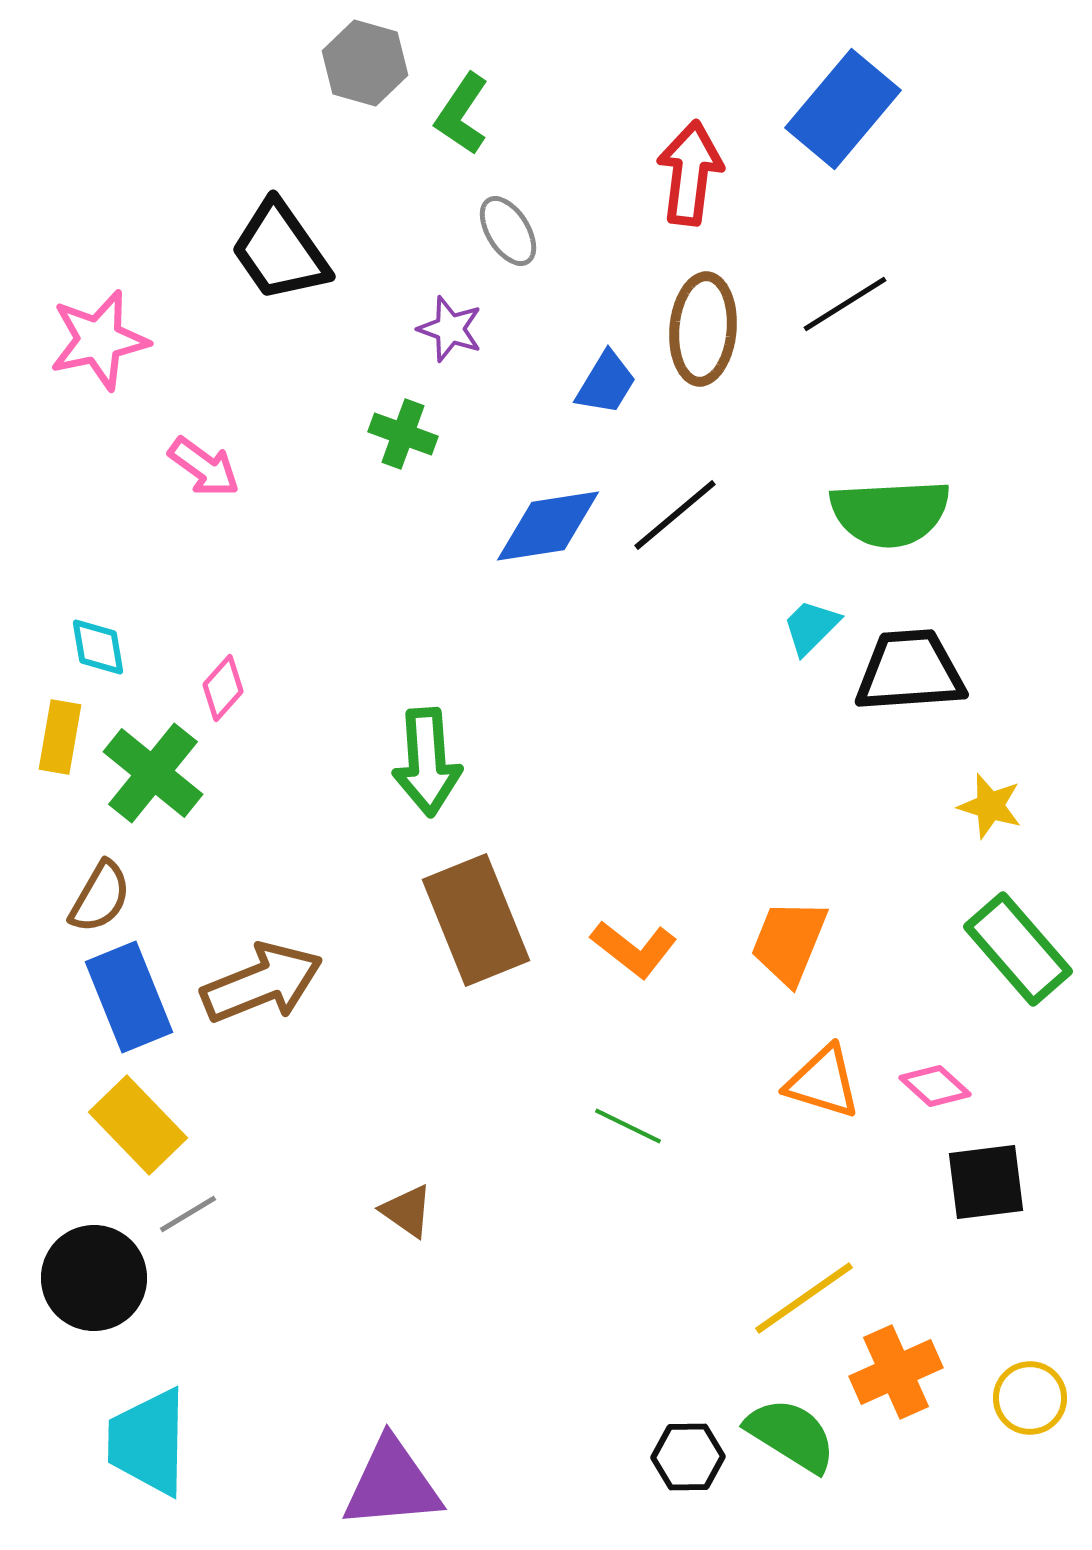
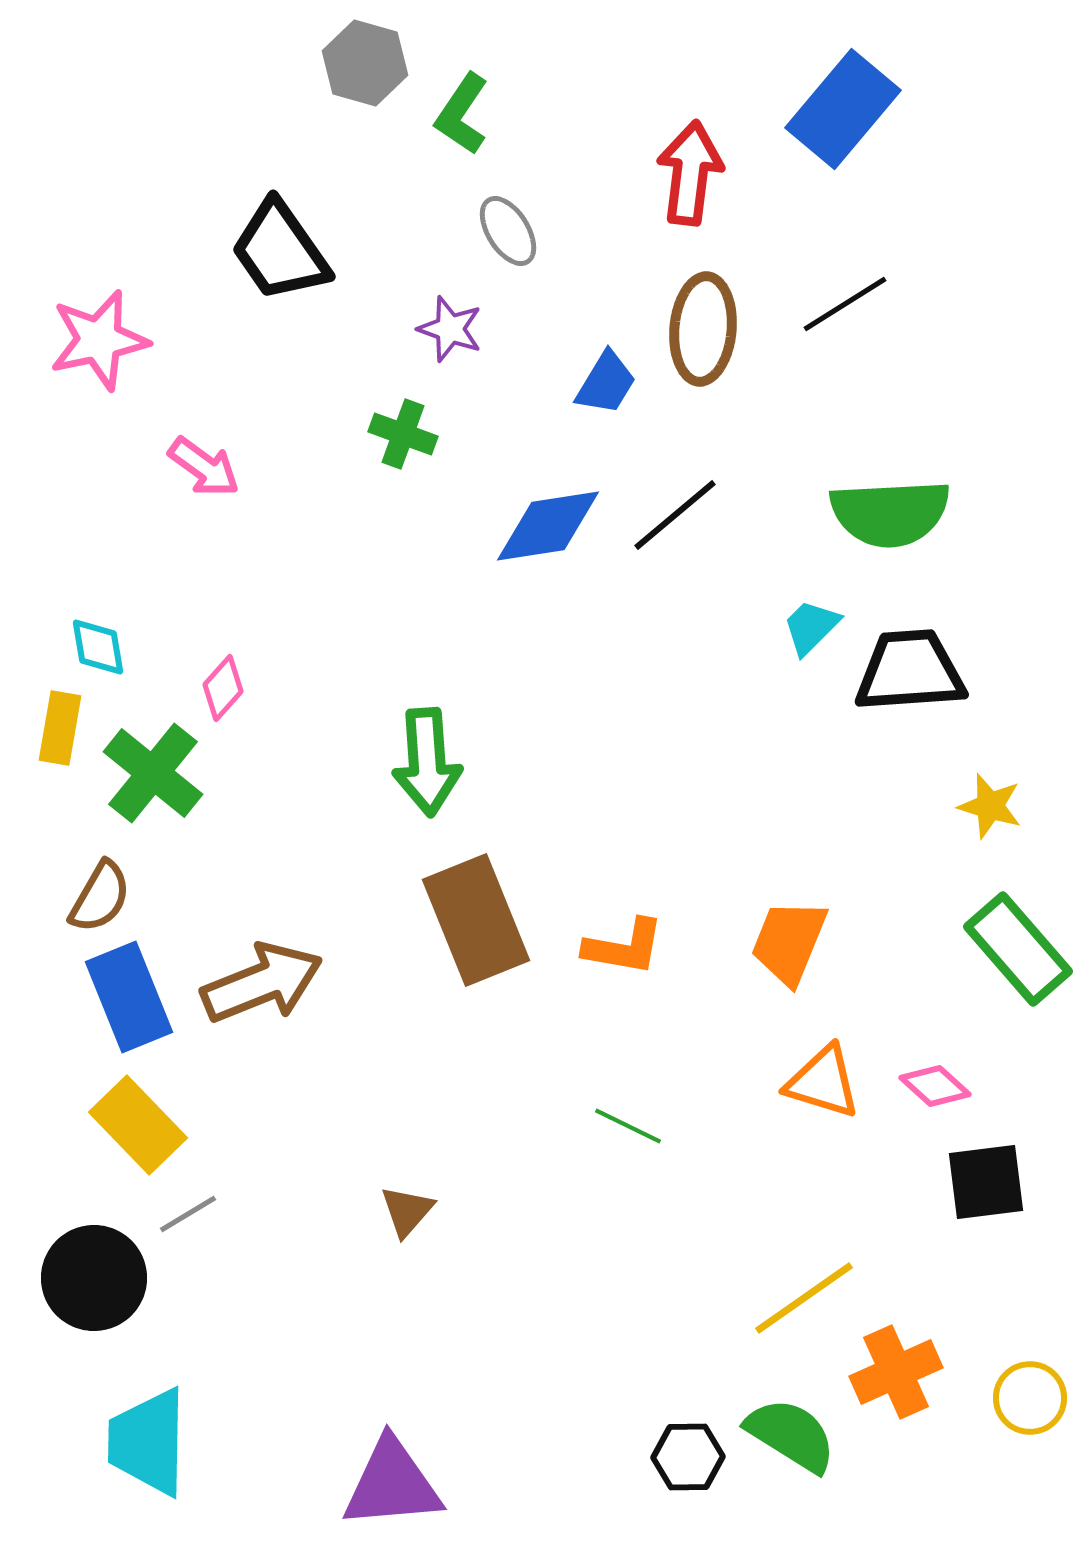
yellow rectangle at (60, 737): moved 9 px up
orange L-shape at (634, 949): moved 10 px left, 2 px up; rotated 28 degrees counterclockwise
brown triangle at (407, 1211): rotated 36 degrees clockwise
